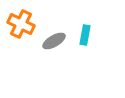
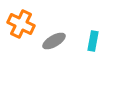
cyan rectangle: moved 8 px right, 6 px down
